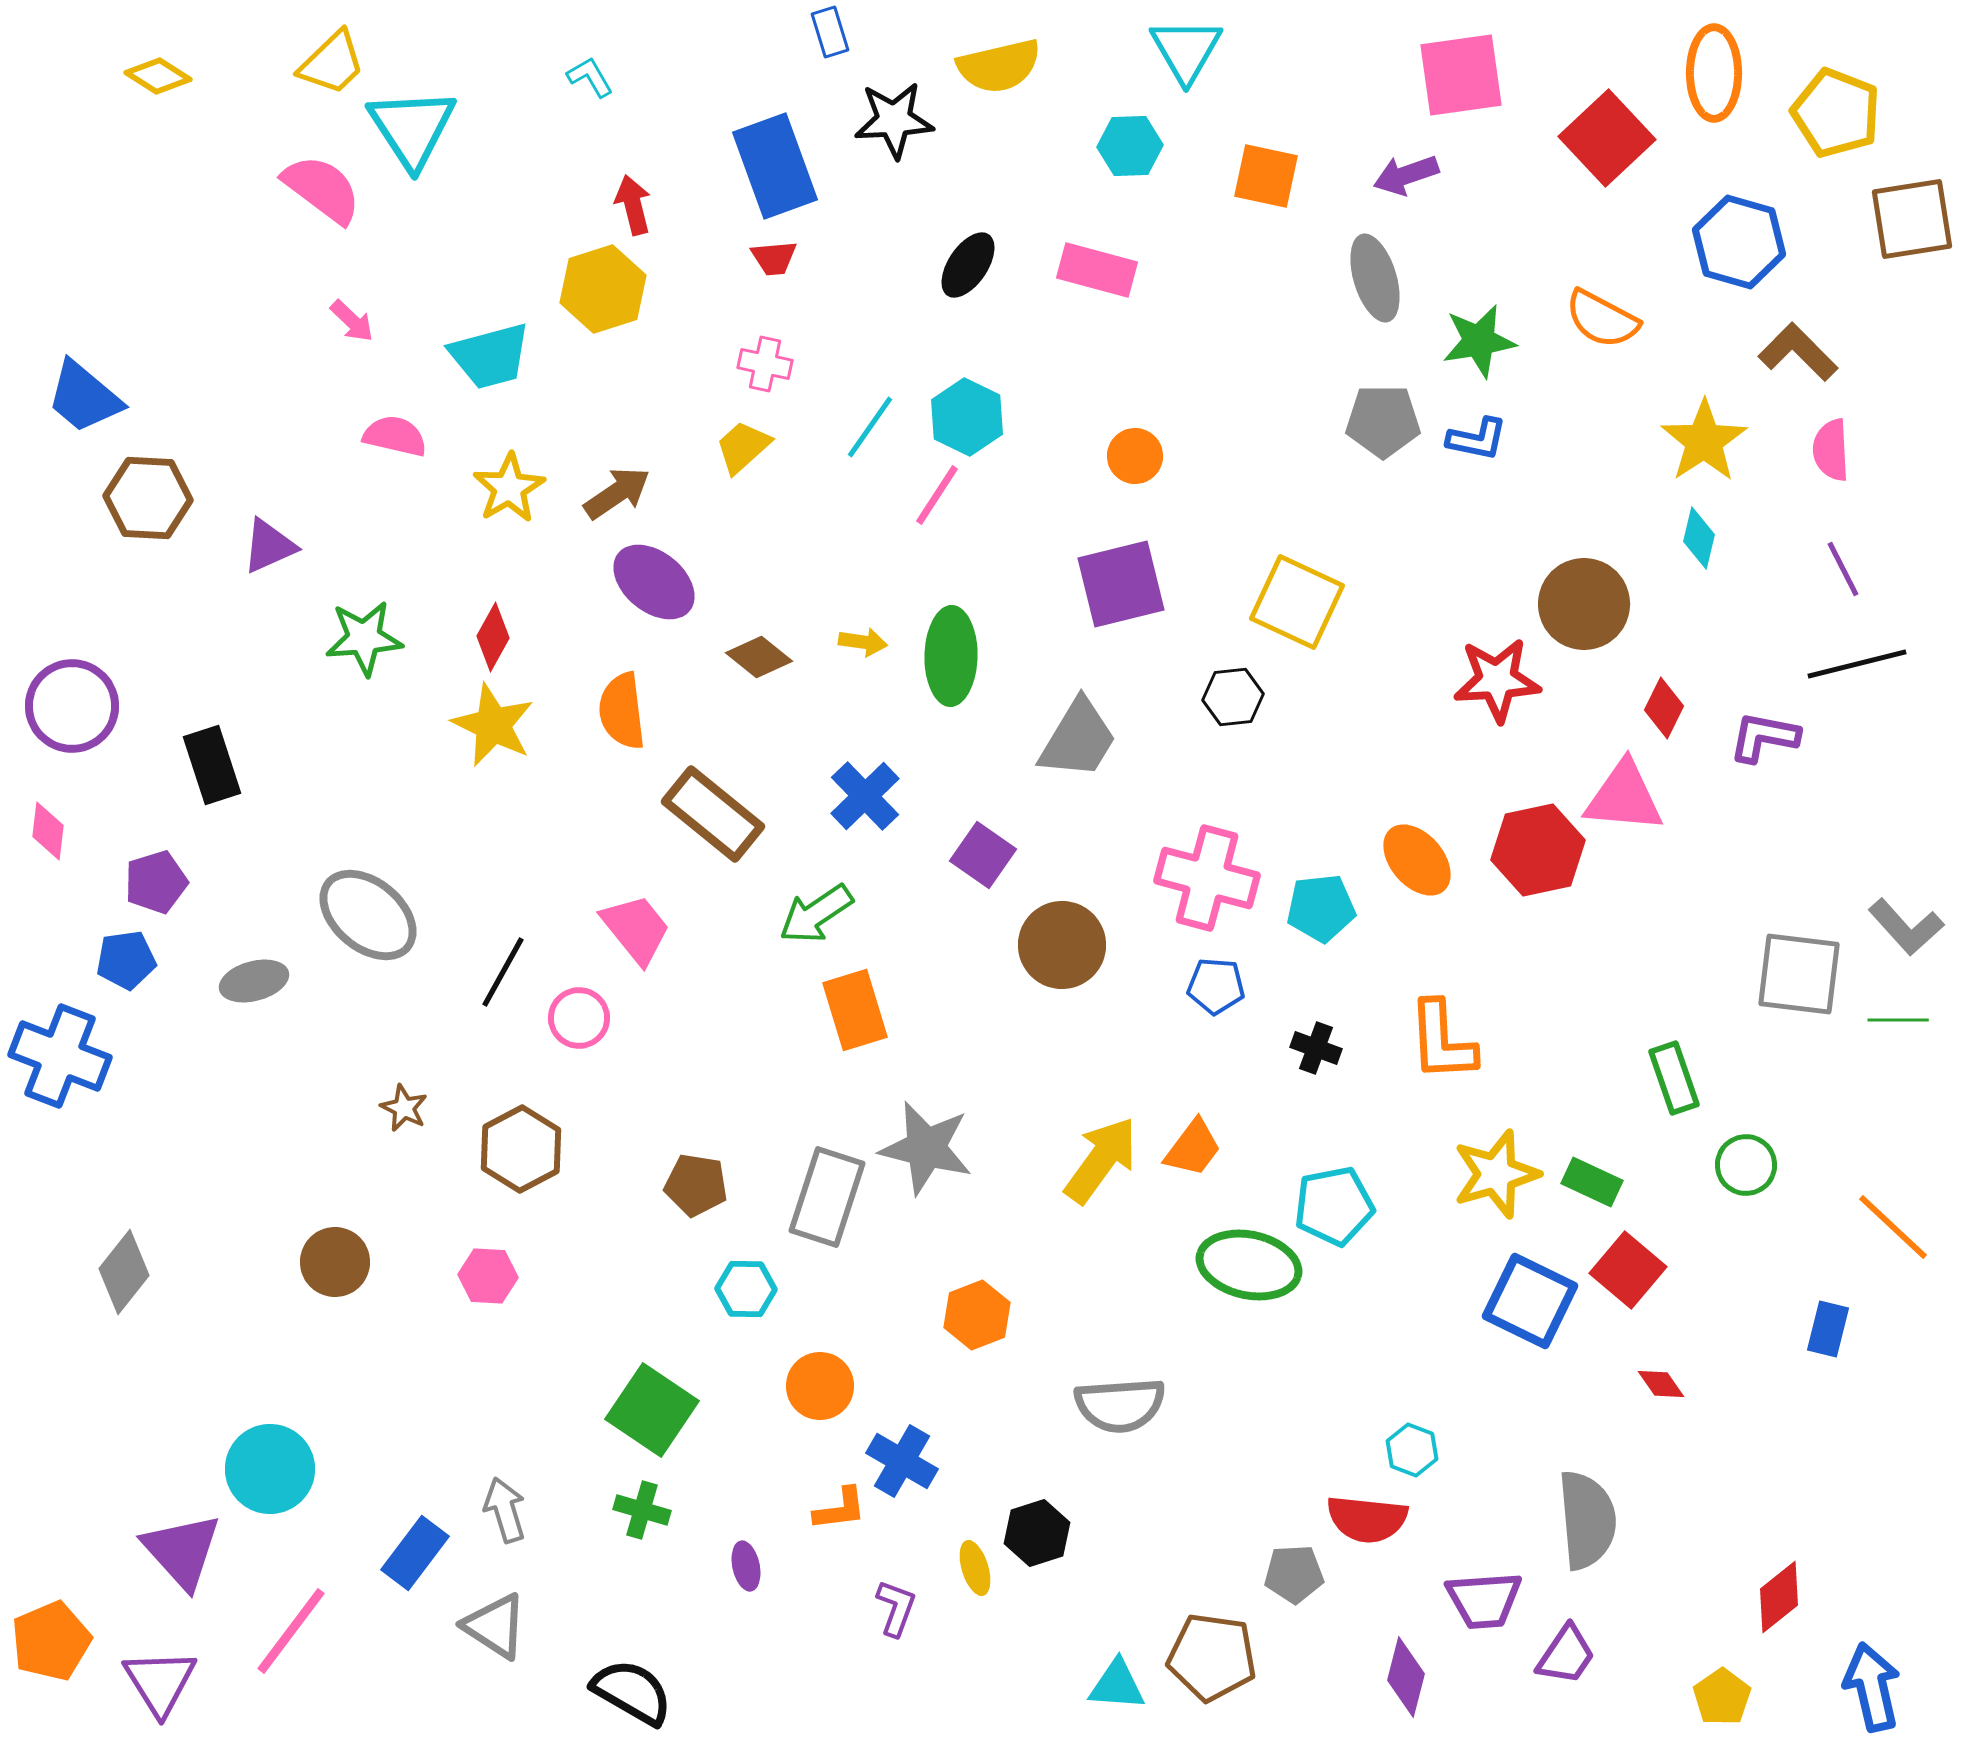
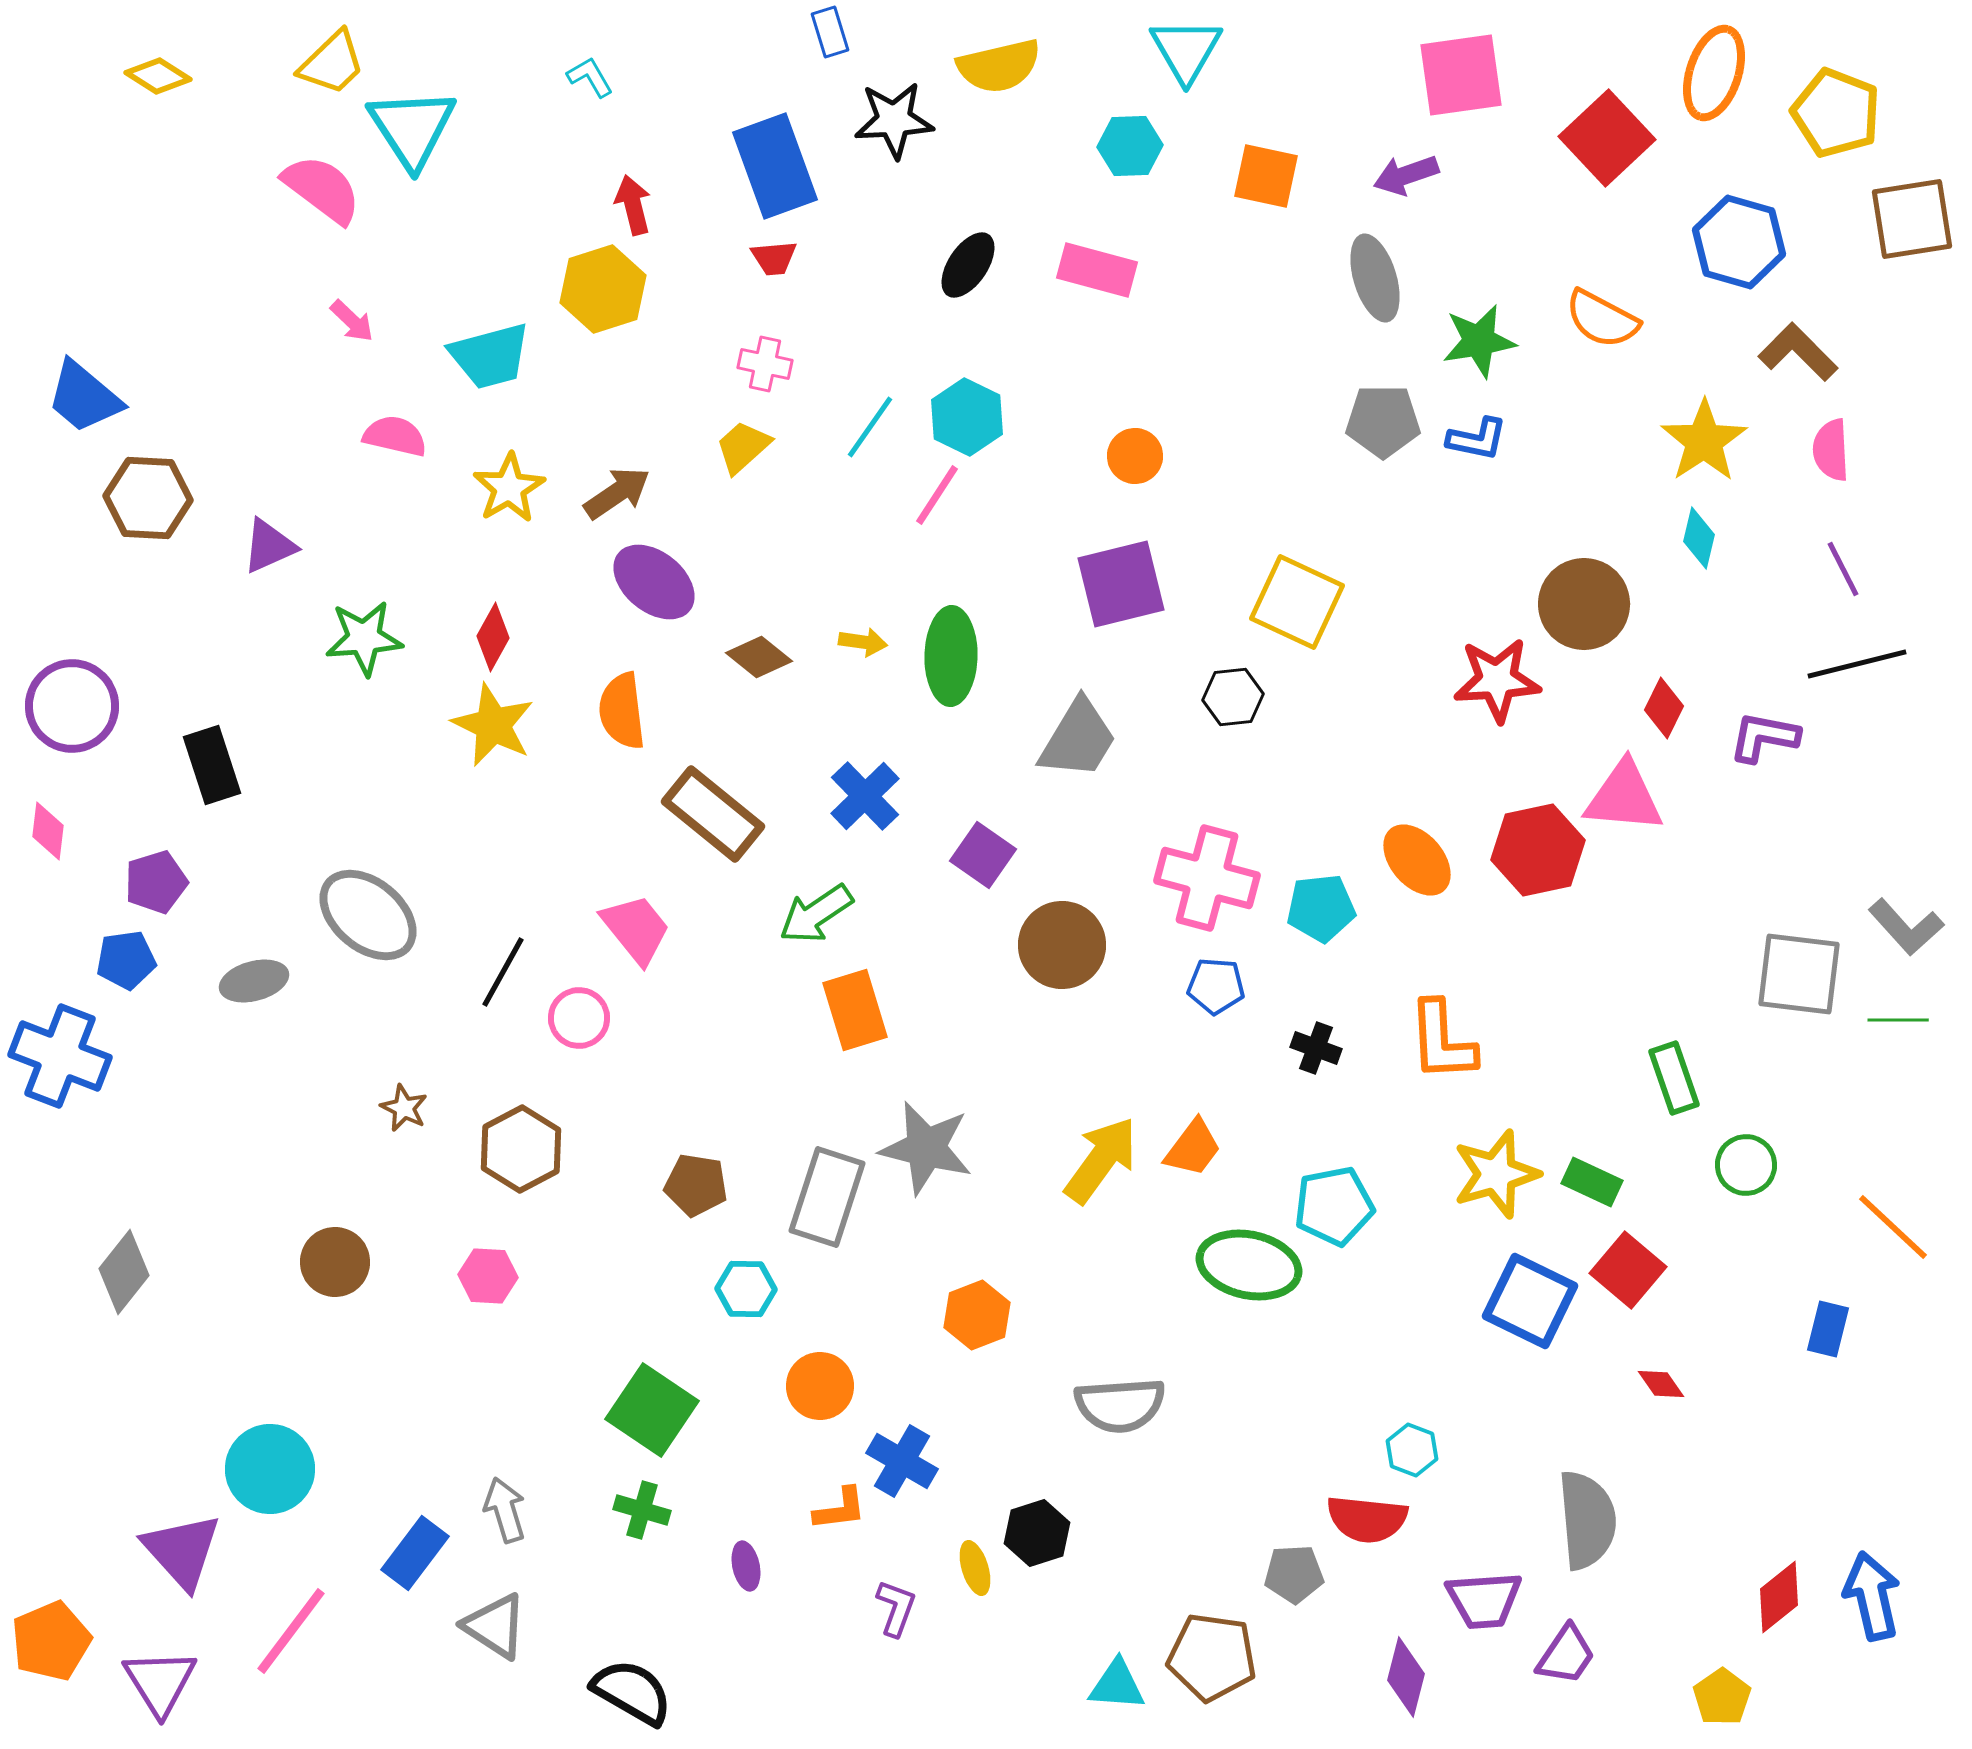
orange ellipse at (1714, 73): rotated 18 degrees clockwise
blue arrow at (1872, 1687): moved 91 px up
